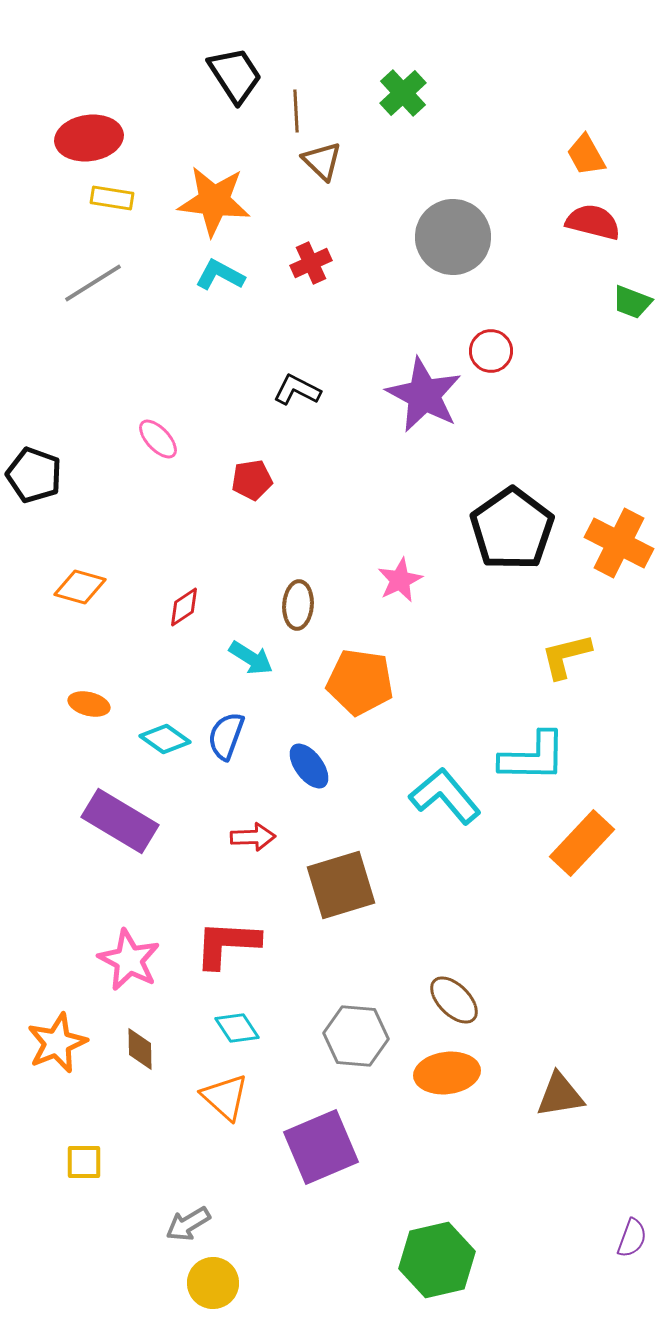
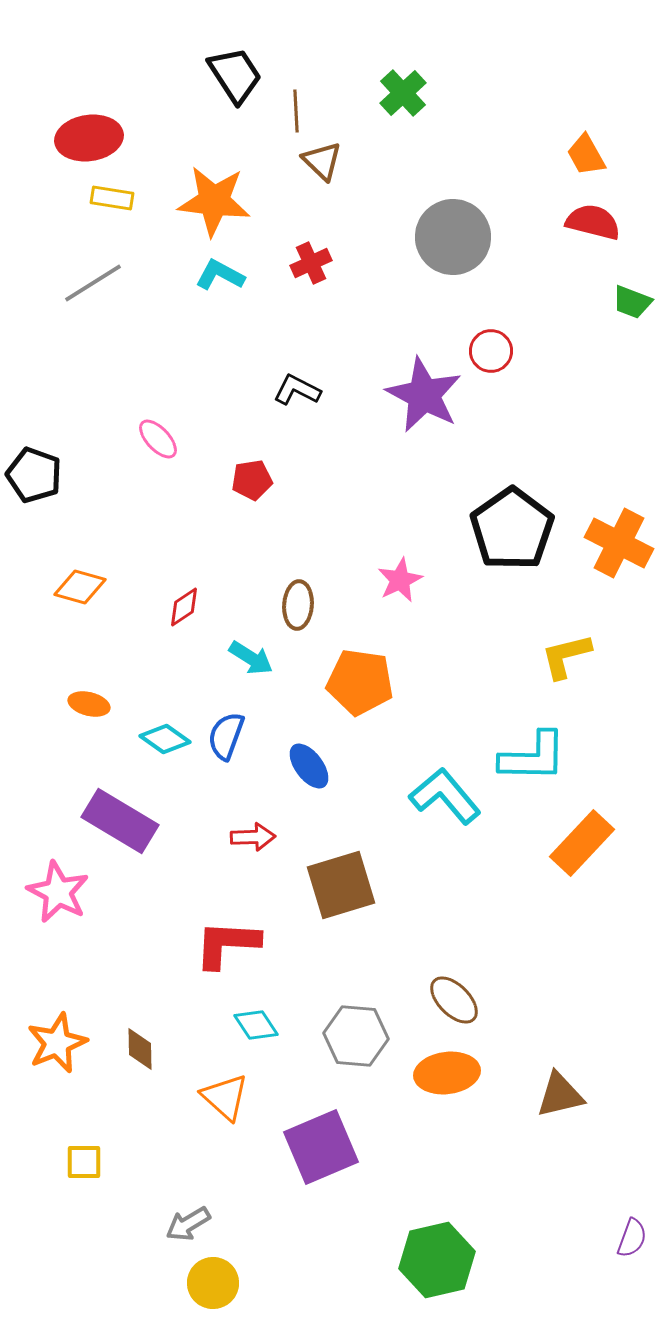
pink star at (129, 960): moved 71 px left, 68 px up
cyan diamond at (237, 1028): moved 19 px right, 3 px up
brown triangle at (560, 1095): rotated 4 degrees counterclockwise
